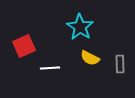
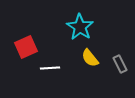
red square: moved 2 px right, 1 px down
yellow semicircle: rotated 24 degrees clockwise
gray rectangle: rotated 24 degrees counterclockwise
